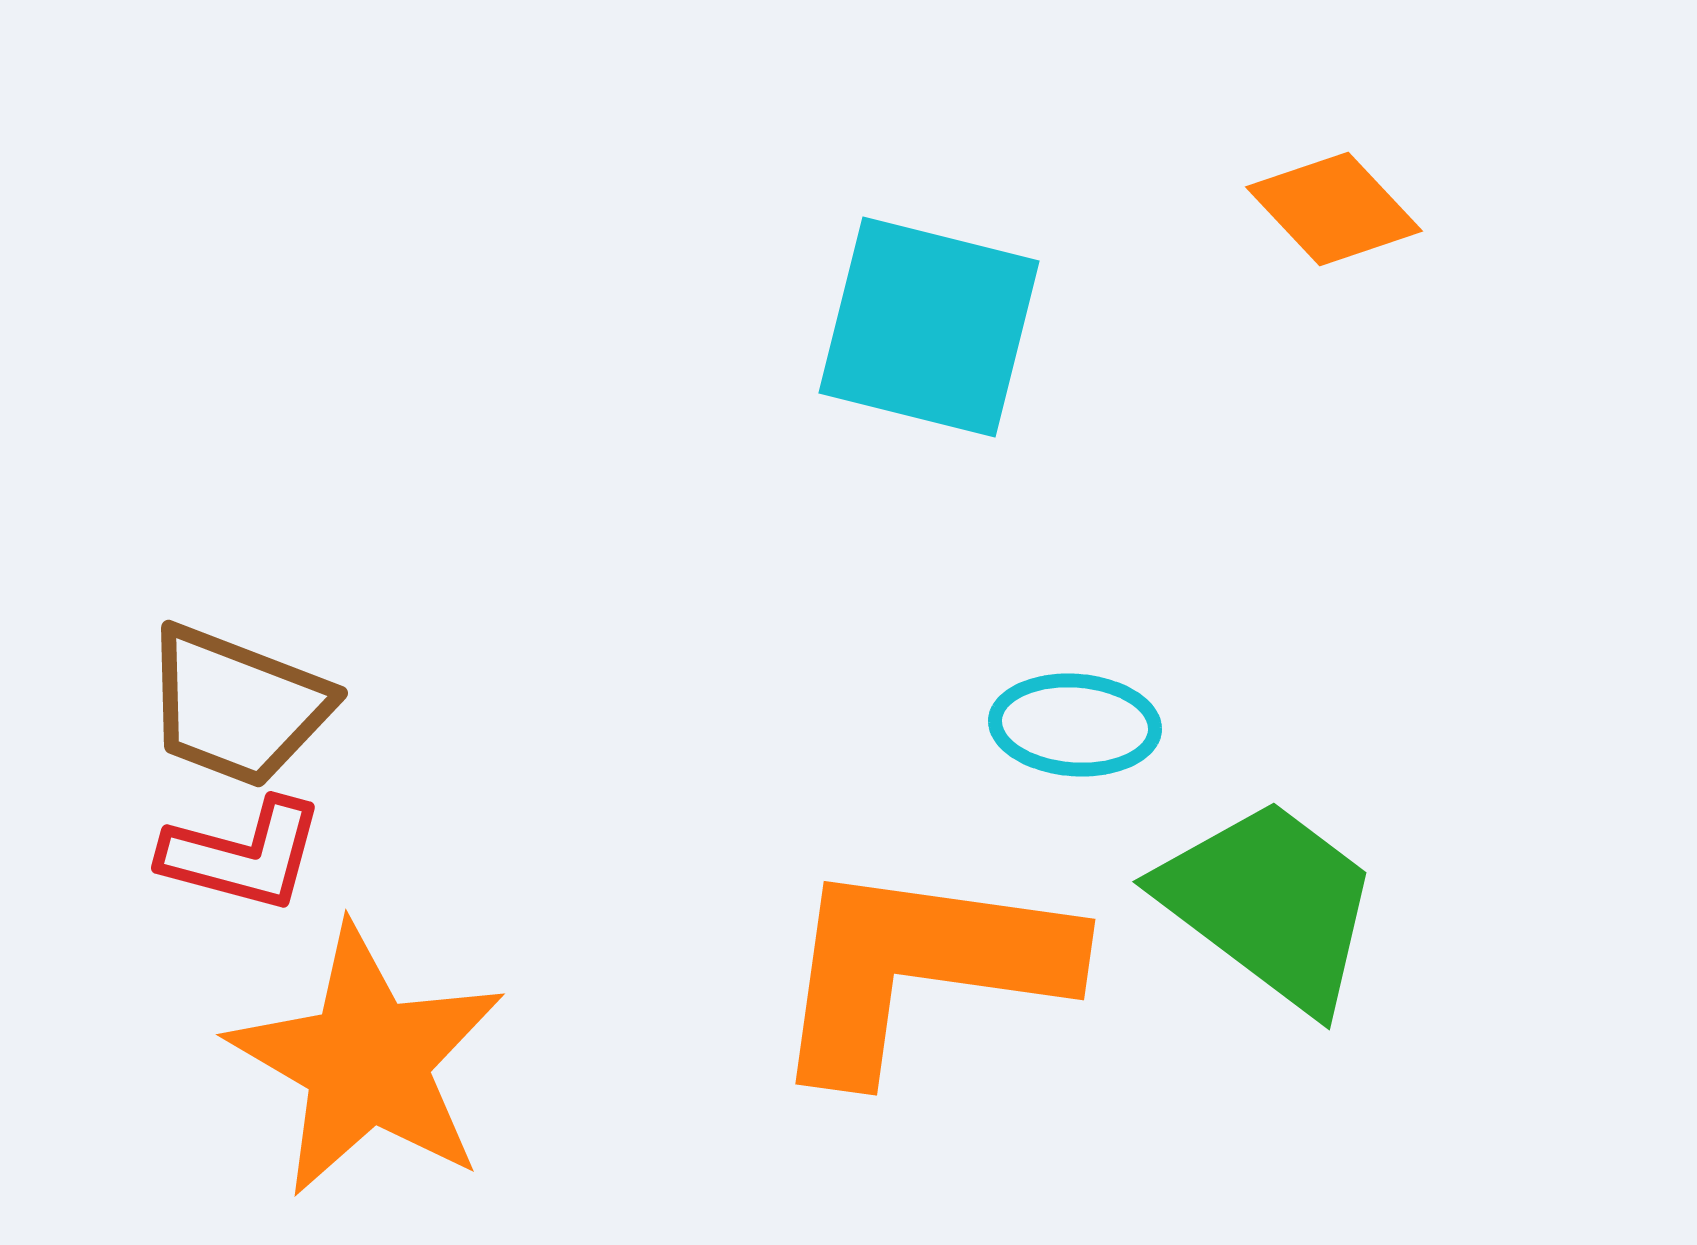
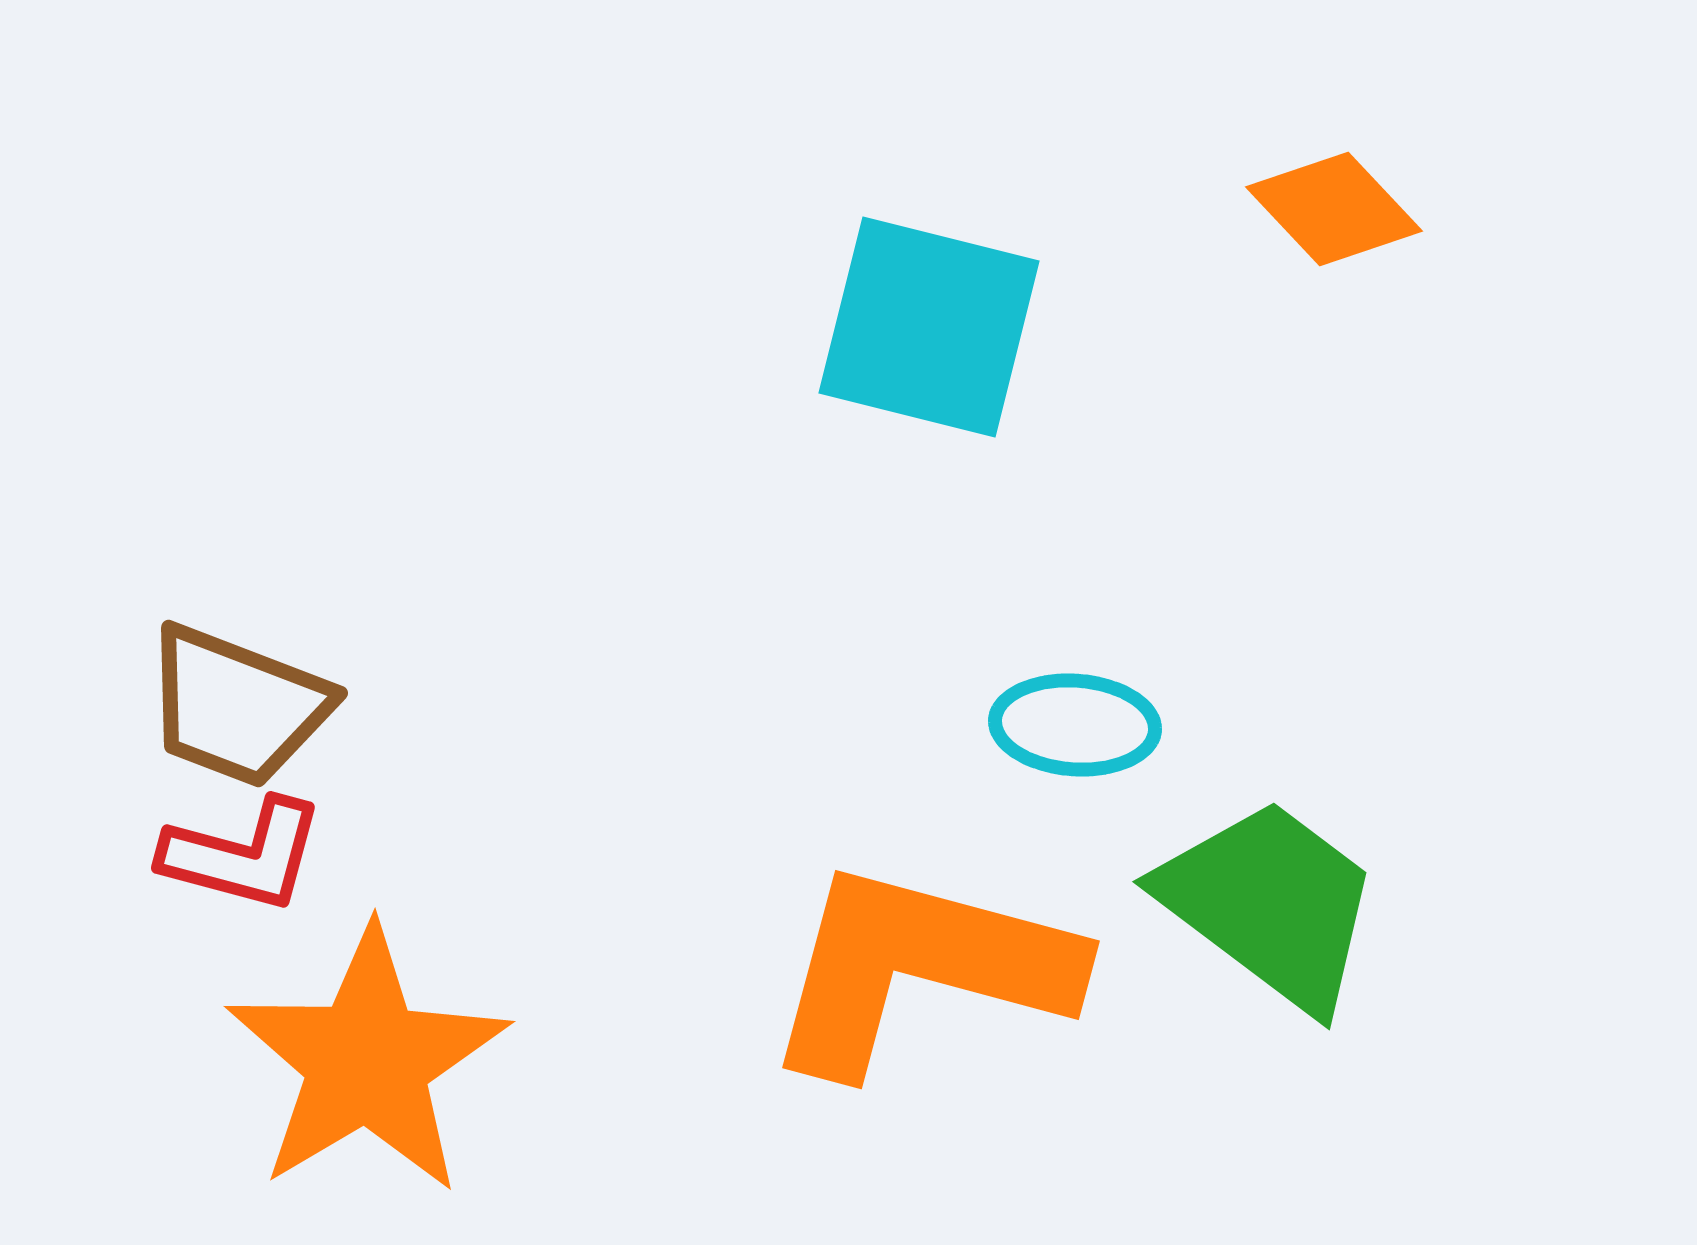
orange L-shape: rotated 7 degrees clockwise
orange star: rotated 11 degrees clockwise
